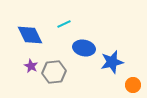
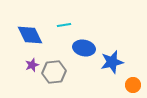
cyan line: moved 1 px down; rotated 16 degrees clockwise
purple star: moved 1 px right, 1 px up; rotated 24 degrees clockwise
